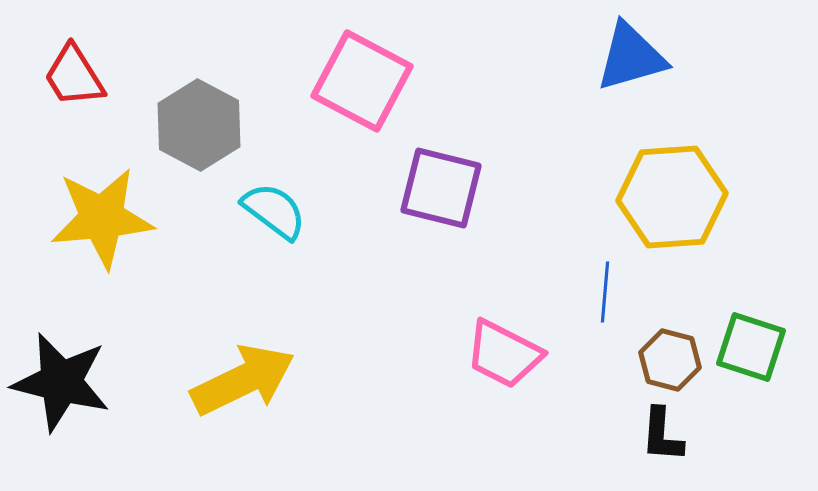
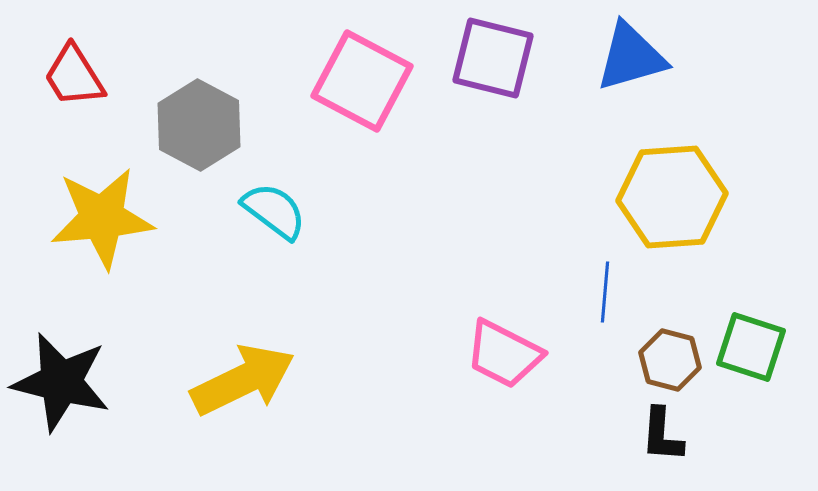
purple square: moved 52 px right, 130 px up
